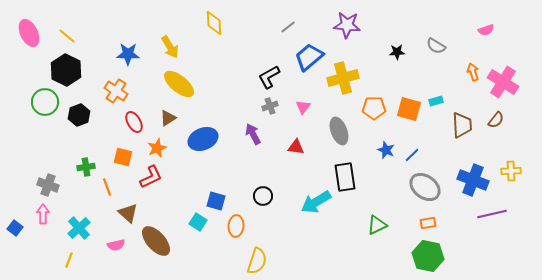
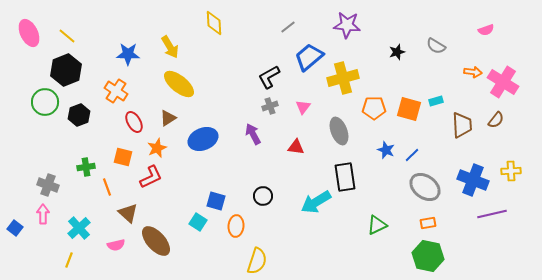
black star at (397, 52): rotated 14 degrees counterclockwise
black hexagon at (66, 70): rotated 12 degrees clockwise
orange arrow at (473, 72): rotated 114 degrees clockwise
